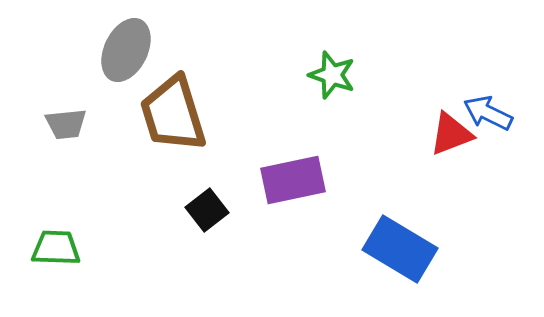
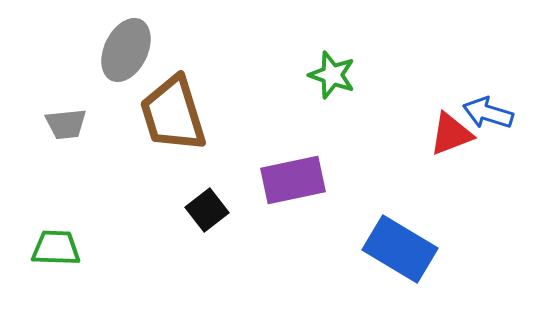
blue arrow: rotated 9 degrees counterclockwise
